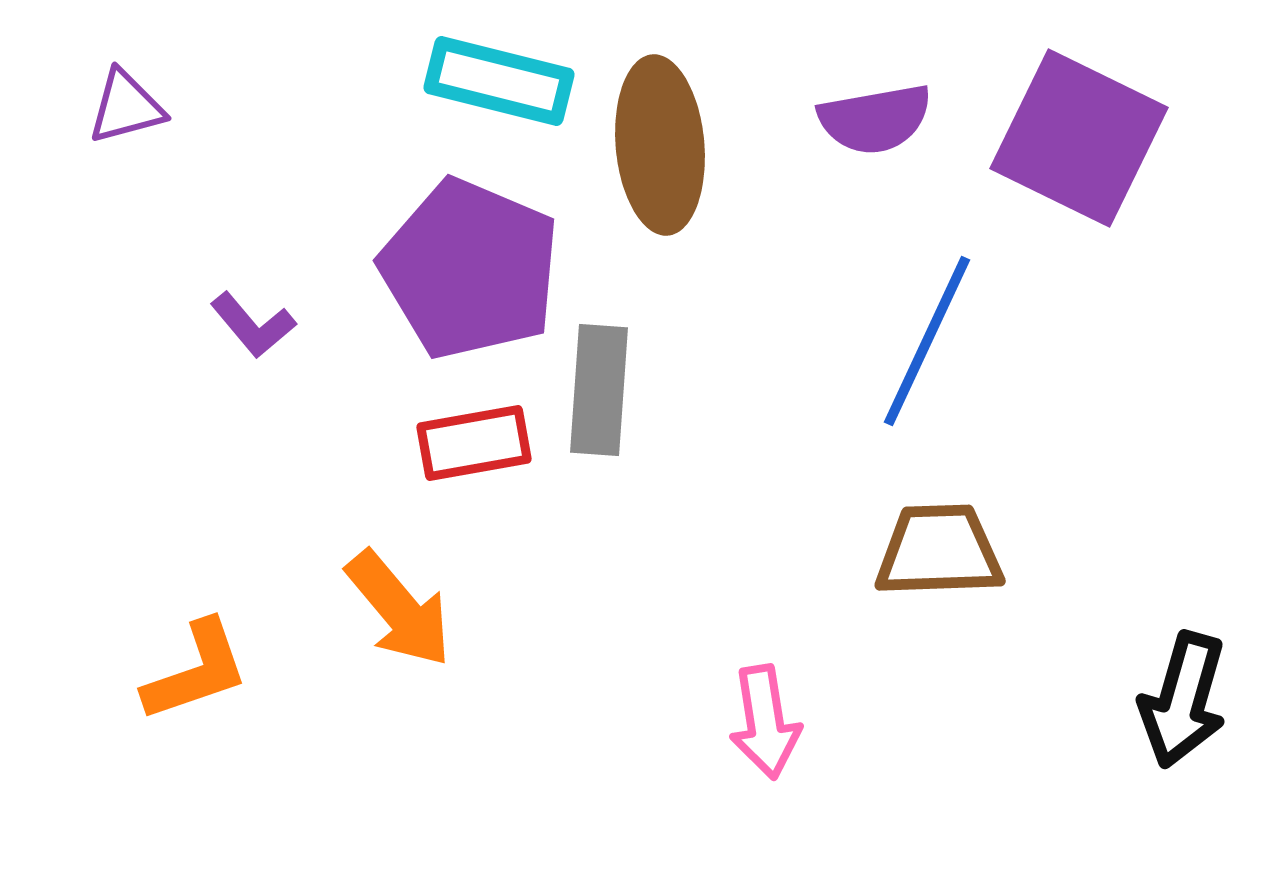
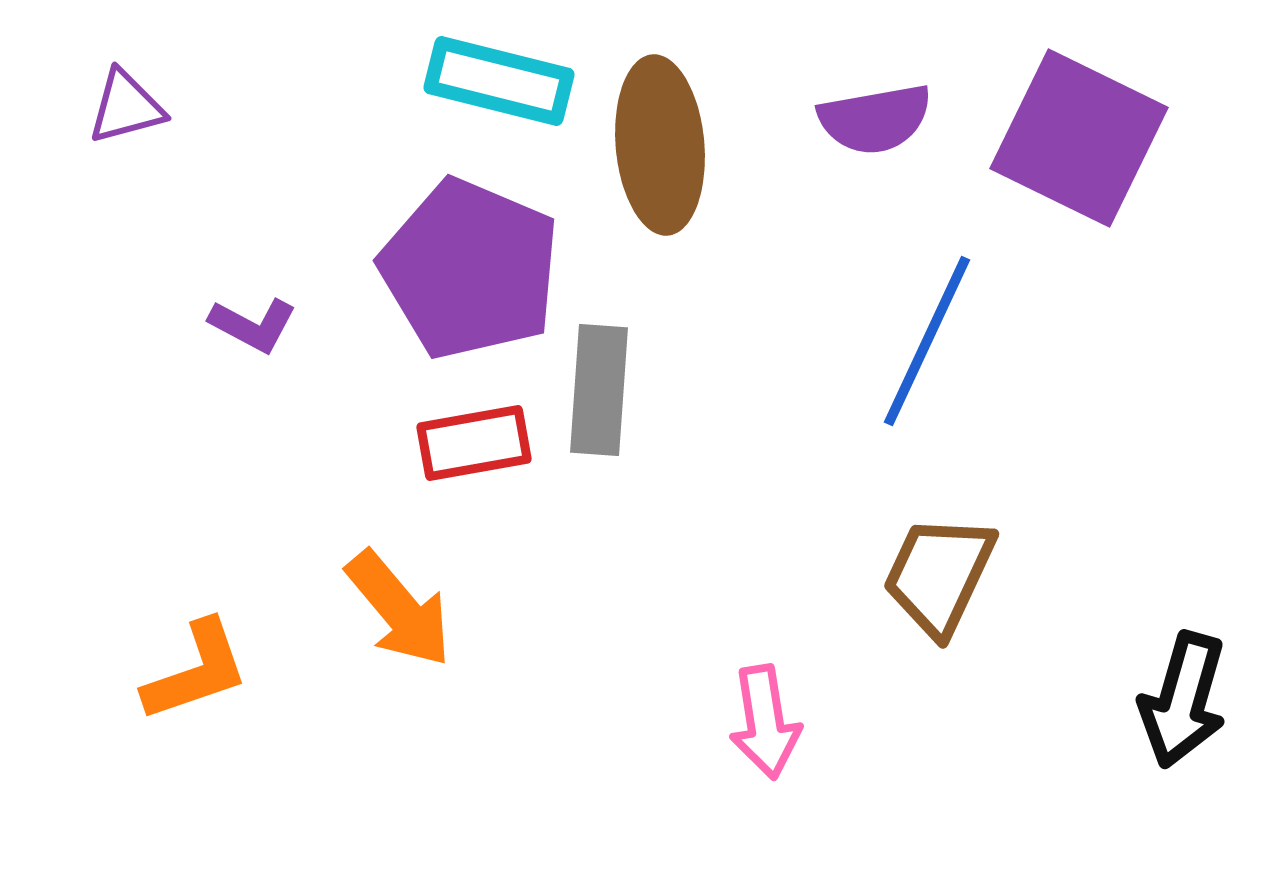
purple L-shape: rotated 22 degrees counterclockwise
brown trapezoid: moved 24 px down; rotated 63 degrees counterclockwise
